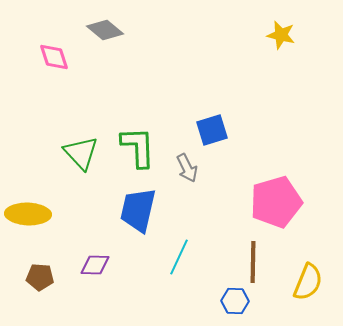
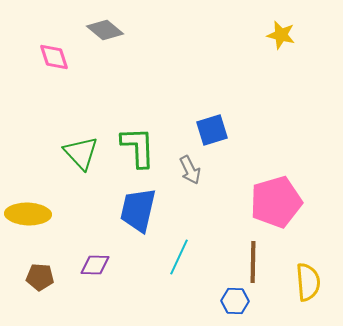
gray arrow: moved 3 px right, 2 px down
yellow semicircle: rotated 27 degrees counterclockwise
